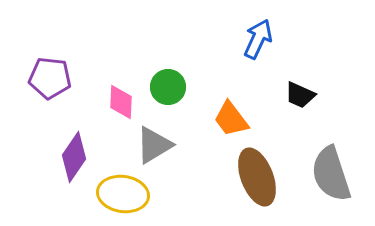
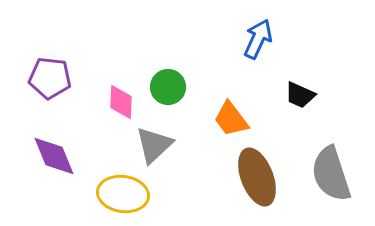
gray triangle: rotated 12 degrees counterclockwise
purple diamond: moved 20 px left, 1 px up; rotated 57 degrees counterclockwise
